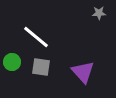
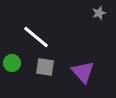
gray star: rotated 16 degrees counterclockwise
green circle: moved 1 px down
gray square: moved 4 px right
